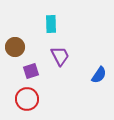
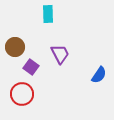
cyan rectangle: moved 3 px left, 10 px up
purple trapezoid: moved 2 px up
purple square: moved 4 px up; rotated 35 degrees counterclockwise
red circle: moved 5 px left, 5 px up
